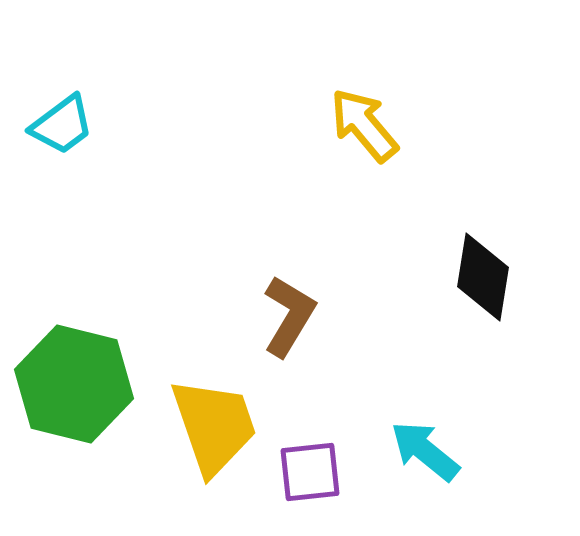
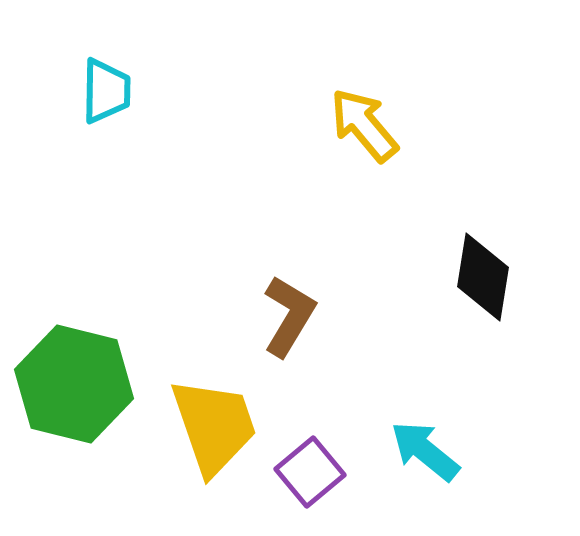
cyan trapezoid: moved 44 px right, 34 px up; rotated 52 degrees counterclockwise
purple square: rotated 34 degrees counterclockwise
